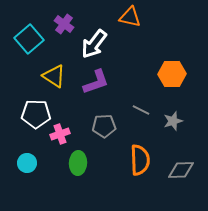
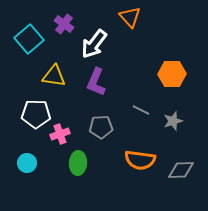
orange triangle: rotated 35 degrees clockwise
yellow triangle: rotated 25 degrees counterclockwise
purple L-shape: rotated 132 degrees clockwise
gray pentagon: moved 3 px left, 1 px down
orange semicircle: rotated 100 degrees clockwise
